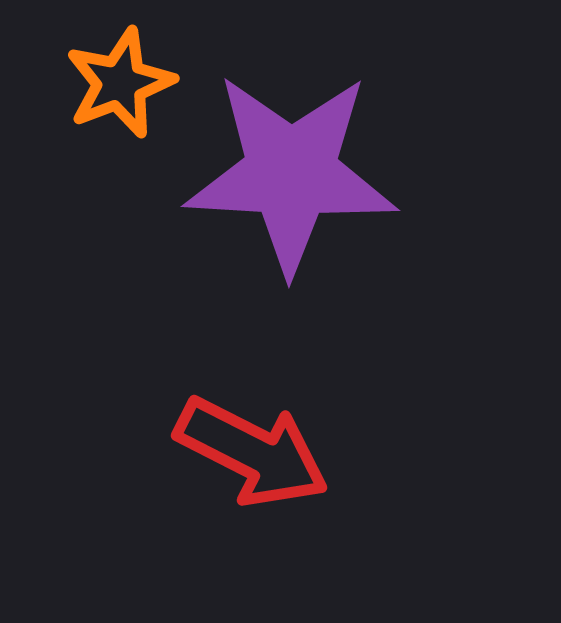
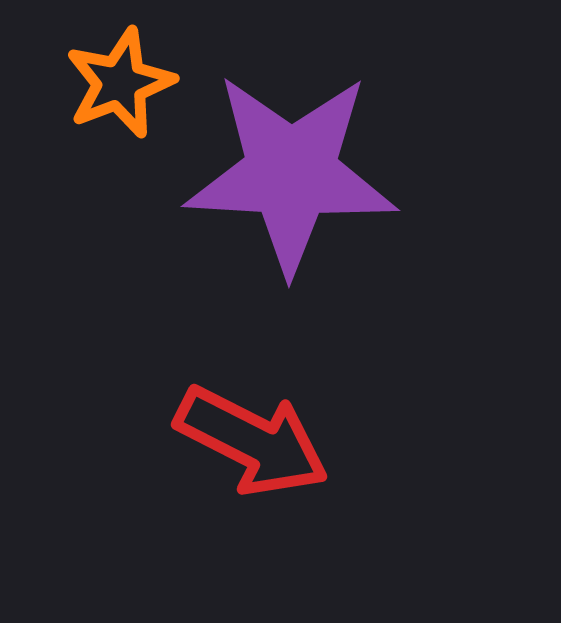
red arrow: moved 11 px up
